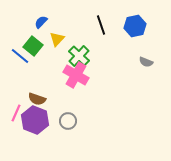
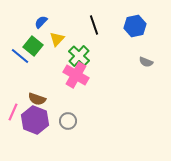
black line: moved 7 px left
pink line: moved 3 px left, 1 px up
